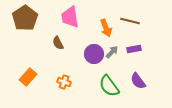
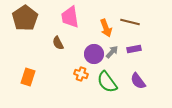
brown line: moved 1 px down
orange rectangle: rotated 24 degrees counterclockwise
orange cross: moved 17 px right, 8 px up
green semicircle: moved 2 px left, 4 px up
